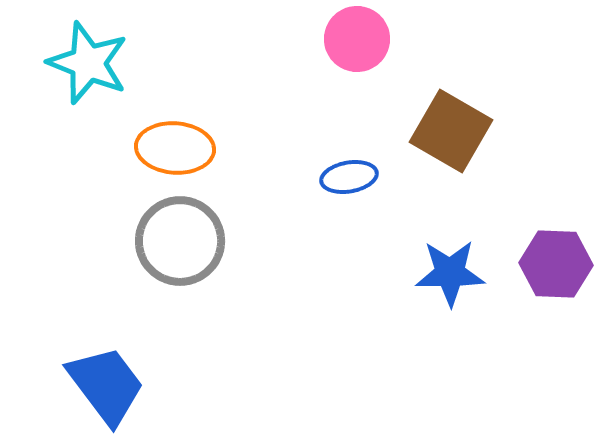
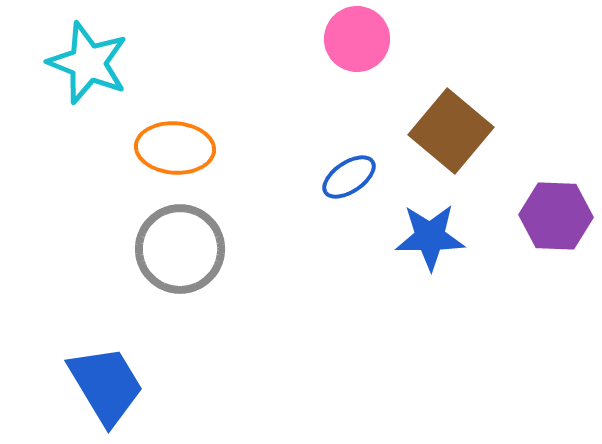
brown square: rotated 10 degrees clockwise
blue ellipse: rotated 24 degrees counterclockwise
gray circle: moved 8 px down
purple hexagon: moved 48 px up
blue star: moved 20 px left, 36 px up
blue trapezoid: rotated 6 degrees clockwise
